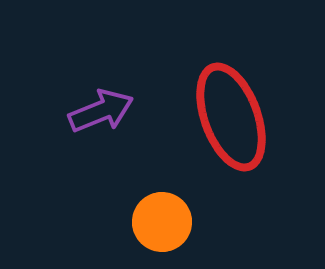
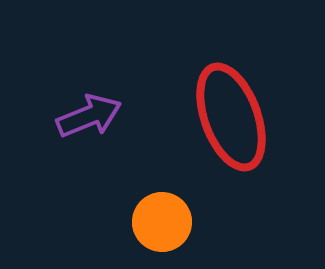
purple arrow: moved 12 px left, 5 px down
